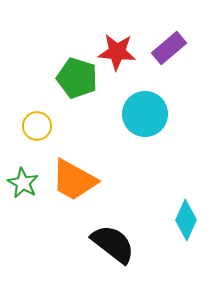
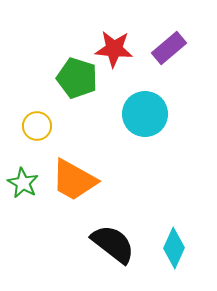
red star: moved 3 px left, 3 px up
cyan diamond: moved 12 px left, 28 px down
